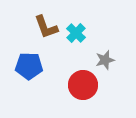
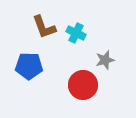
brown L-shape: moved 2 px left
cyan cross: rotated 18 degrees counterclockwise
